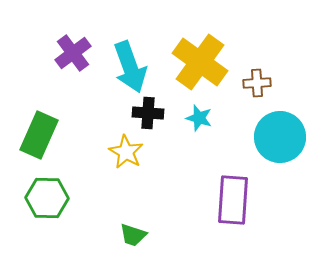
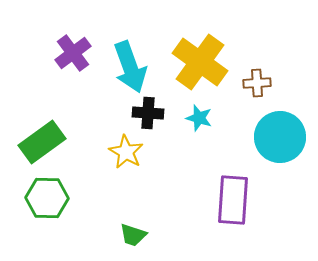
green rectangle: moved 3 px right, 7 px down; rotated 30 degrees clockwise
